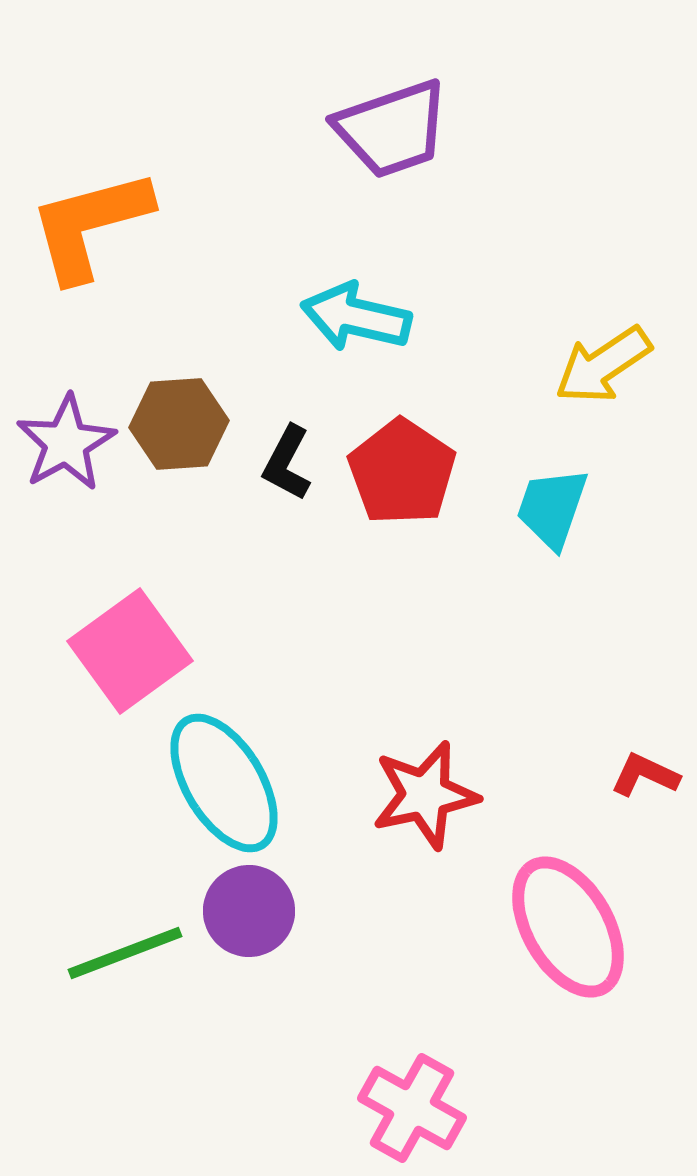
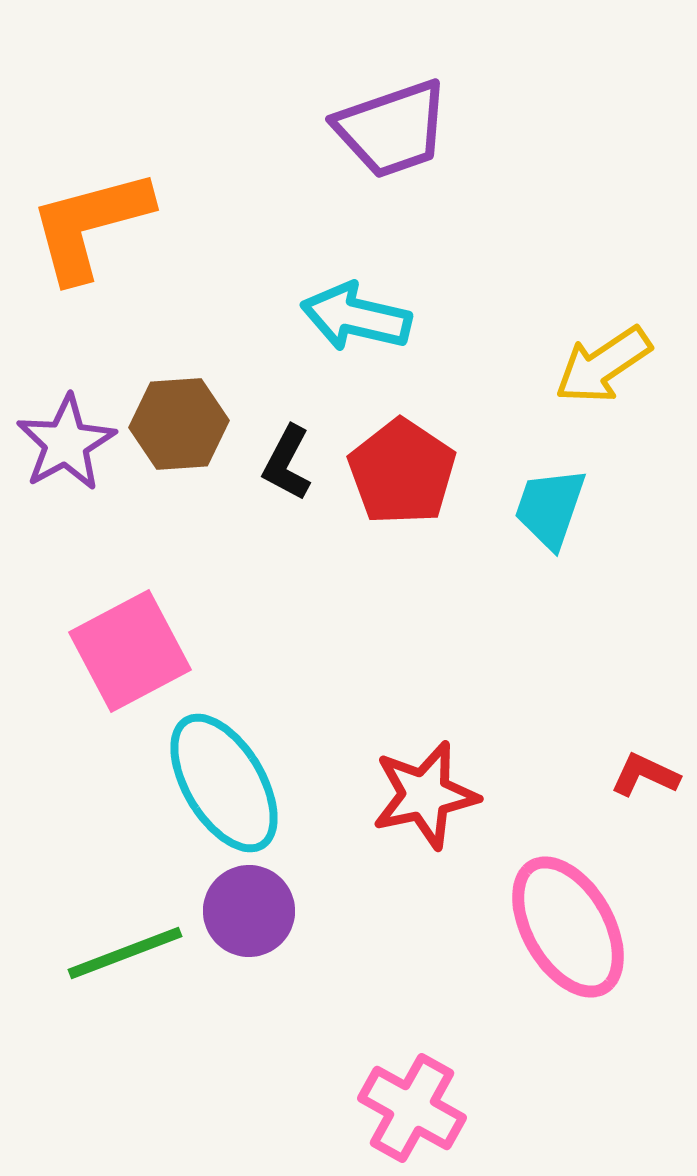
cyan trapezoid: moved 2 px left
pink square: rotated 8 degrees clockwise
